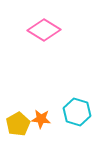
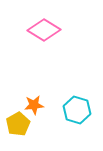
cyan hexagon: moved 2 px up
orange star: moved 7 px left, 14 px up; rotated 12 degrees counterclockwise
